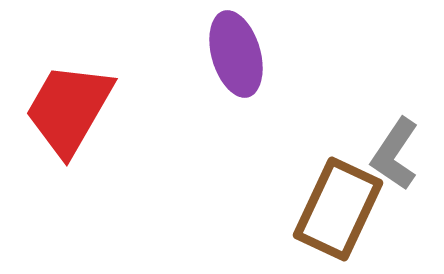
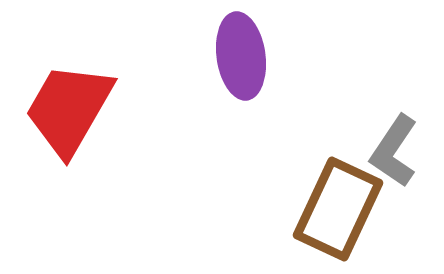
purple ellipse: moved 5 px right, 2 px down; rotated 8 degrees clockwise
gray L-shape: moved 1 px left, 3 px up
